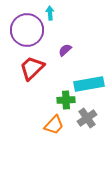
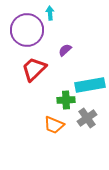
red trapezoid: moved 2 px right, 1 px down
cyan rectangle: moved 1 px right, 1 px down
orange trapezoid: rotated 70 degrees clockwise
